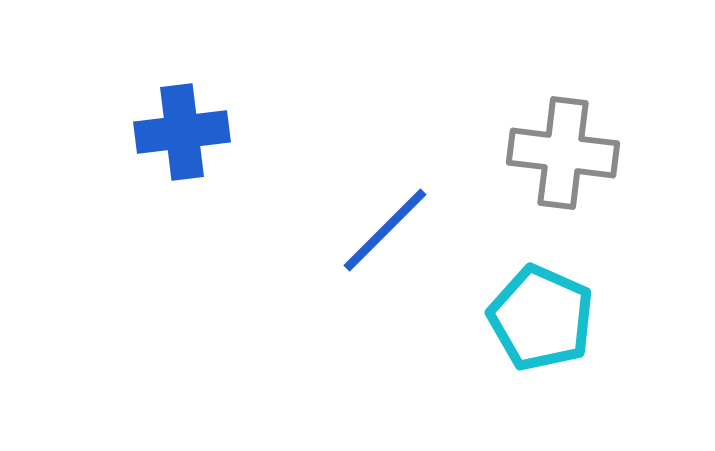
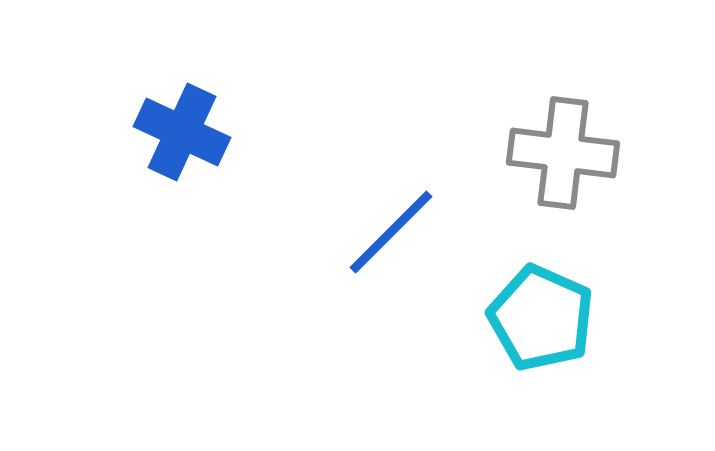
blue cross: rotated 32 degrees clockwise
blue line: moved 6 px right, 2 px down
